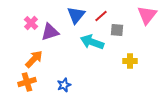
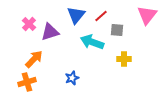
pink cross: moved 2 px left, 1 px down
yellow cross: moved 6 px left, 2 px up
blue star: moved 8 px right, 7 px up
